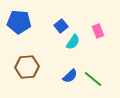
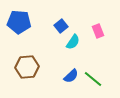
blue semicircle: moved 1 px right
